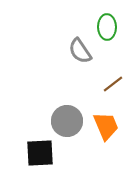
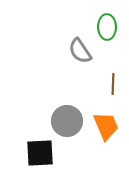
brown line: rotated 50 degrees counterclockwise
